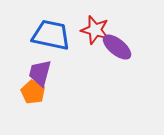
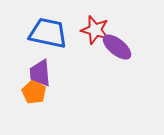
blue trapezoid: moved 3 px left, 2 px up
purple trapezoid: rotated 20 degrees counterclockwise
orange pentagon: moved 1 px right
